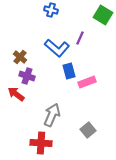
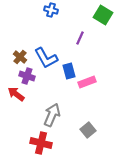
blue L-shape: moved 11 px left, 10 px down; rotated 20 degrees clockwise
red cross: rotated 10 degrees clockwise
